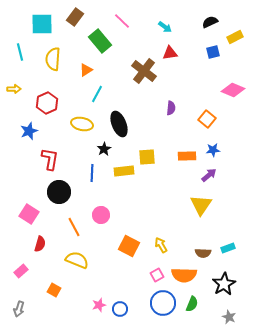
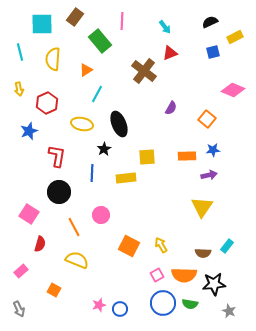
pink line at (122, 21): rotated 48 degrees clockwise
cyan arrow at (165, 27): rotated 16 degrees clockwise
red triangle at (170, 53): rotated 14 degrees counterclockwise
yellow arrow at (14, 89): moved 5 px right; rotated 80 degrees clockwise
purple semicircle at (171, 108): rotated 24 degrees clockwise
red L-shape at (50, 159): moved 7 px right, 3 px up
yellow rectangle at (124, 171): moved 2 px right, 7 px down
purple arrow at (209, 175): rotated 28 degrees clockwise
yellow triangle at (201, 205): moved 1 px right, 2 px down
cyan rectangle at (228, 248): moved 1 px left, 2 px up; rotated 32 degrees counterclockwise
black star at (224, 284): moved 10 px left; rotated 25 degrees clockwise
green semicircle at (192, 304): moved 2 px left; rotated 77 degrees clockwise
gray arrow at (19, 309): rotated 42 degrees counterclockwise
gray star at (229, 317): moved 6 px up
